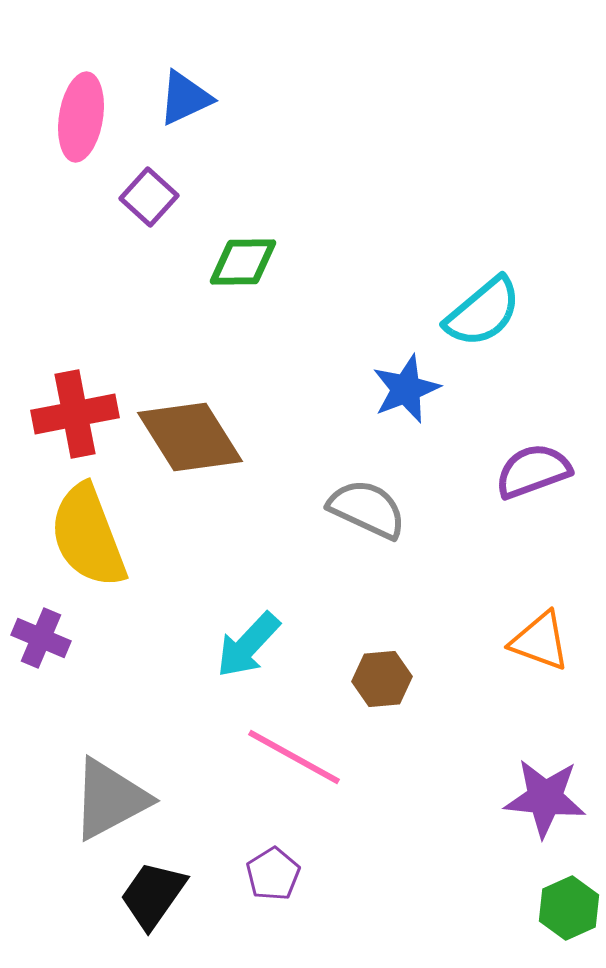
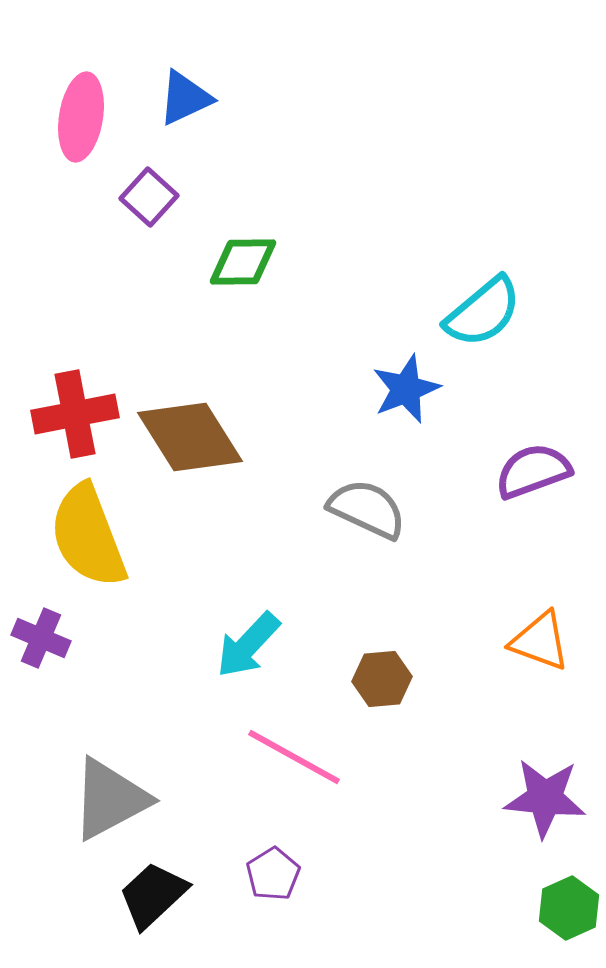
black trapezoid: rotated 12 degrees clockwise
